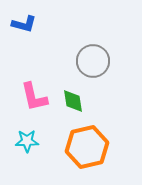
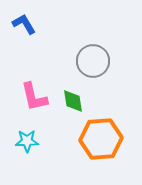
blue L-shape: rotated 135 degrees counterclockwise
orange hexagon: moved 14 px right, 8 px up; rotated 9 degrees clockwise
